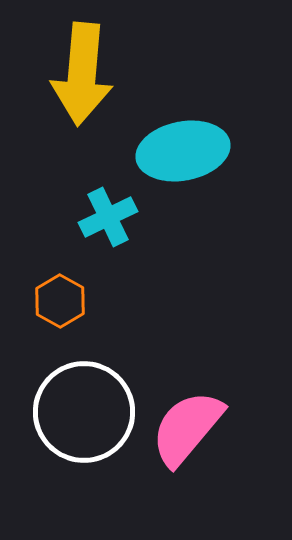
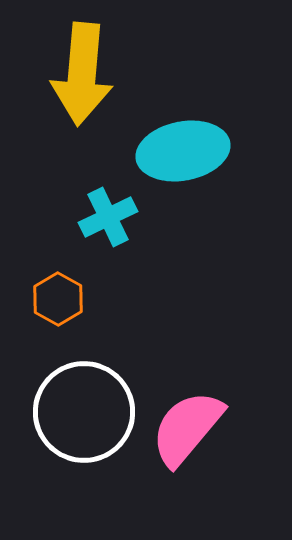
orange hexagon: moved 2 px left, 2 px up
